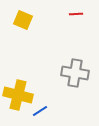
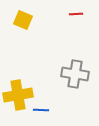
gray cross: moved 1 px down
yellow cross: rotated 24 degrees counterclockwise
blue line: moved 1 px right, 1 px up; rotated 35 degrees clockwise
